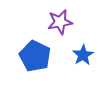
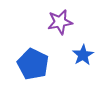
blue pentagon: moved 2 px left, 8 px down
